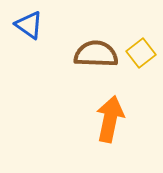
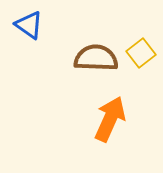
brown semicircle: moved 4 px down
orange arrow: rotated 12 degrees clockwise
